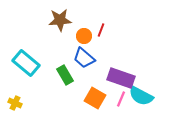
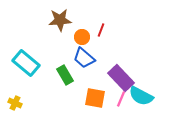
orange circle: moved 2 px left, 1 px down
purple rectangle: rotated 28 degrees clockwise
orange square: rotated 20 degrees counterclockwise
